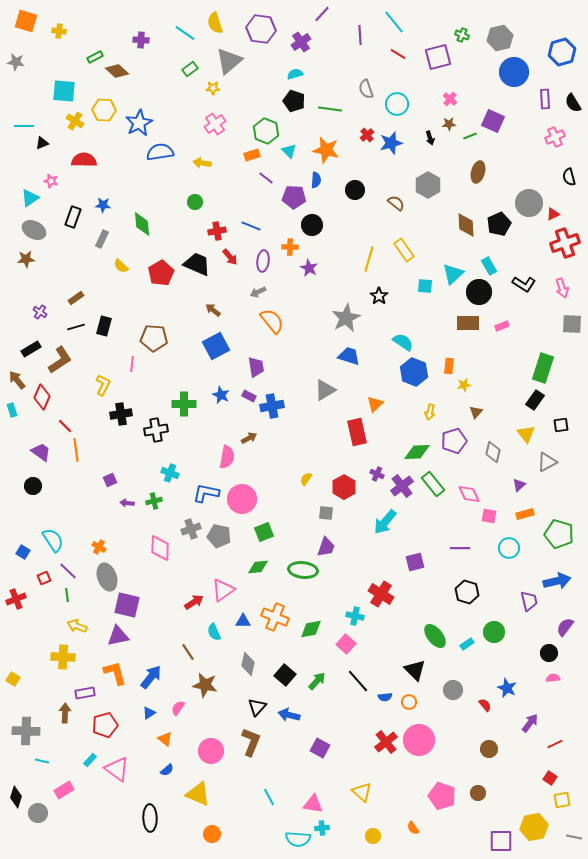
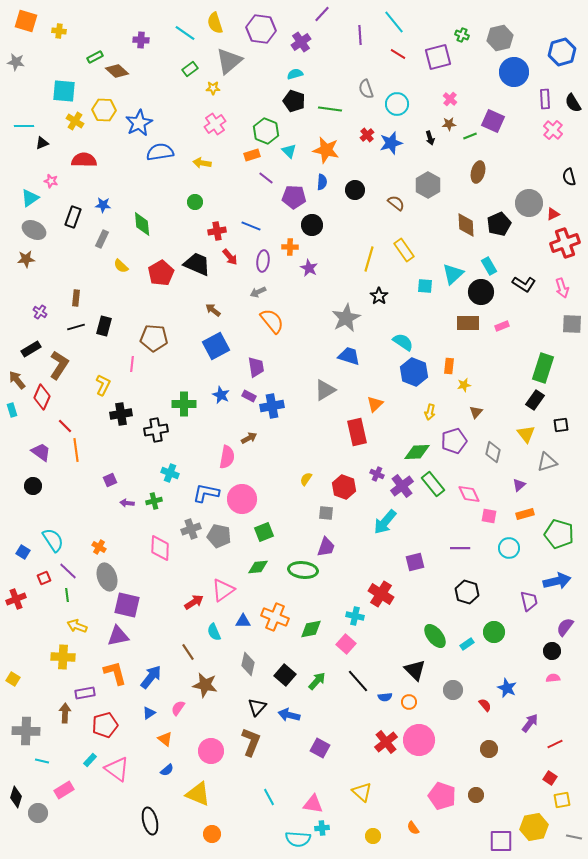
pink cross at (555, 137): moved 2 px left, 7 px up; rotated 24 degrees counterclockwise
blue semicircle at (316, 180): moved 6 px right, 2 px down
black circle at (479, 292): moved 2 px right
brown rectangle at (76, 298): rotated 49 degrees counterclockwise
brown L-shape at (60, 360): moved 1 px left, 5 px down; rotated 24 degrees counterclockwise
gray triangle at (547, 462): rotated 10 degrees clockwise
red hexagon at (344, 487): rotated 10 degrees counterclockwise
black circle at (549, 653): moved 3 px right, 2 px up
brown circle at (478, 793): moved 2 px left, 2 px down
black ellipse at (150, 818): moved 3 px down; rotated 12 degrees counterclockwise
